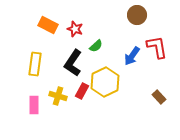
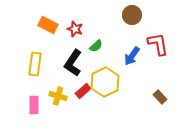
brown circle: moved 5 px left
red L-shape: moved 1 px right, 3 px up
red rectangle: moved 1 px right; rotated 21 degrees clockwise
brown rectangle: moved 1 px right
